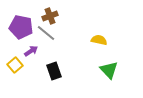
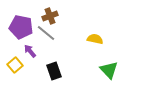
yellow semicircle: moved 4 px left, 1 px up
purple arrow: moved 1 px left; rotated 96 degrees counterclockwise
